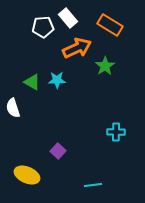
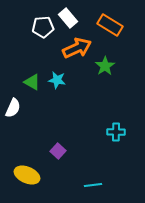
cyan star: rotated 12 degrees clockwise
white semicircle: rotated 138 degrees counterclockwise
